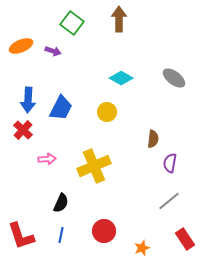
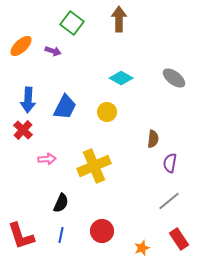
orange ellipse: rotated 20 degrees counterclockwise
blue trapezoid: moved 4 px right, 1 px up
red circle: moved 2 px left
red rectangle: moved 6 px left
